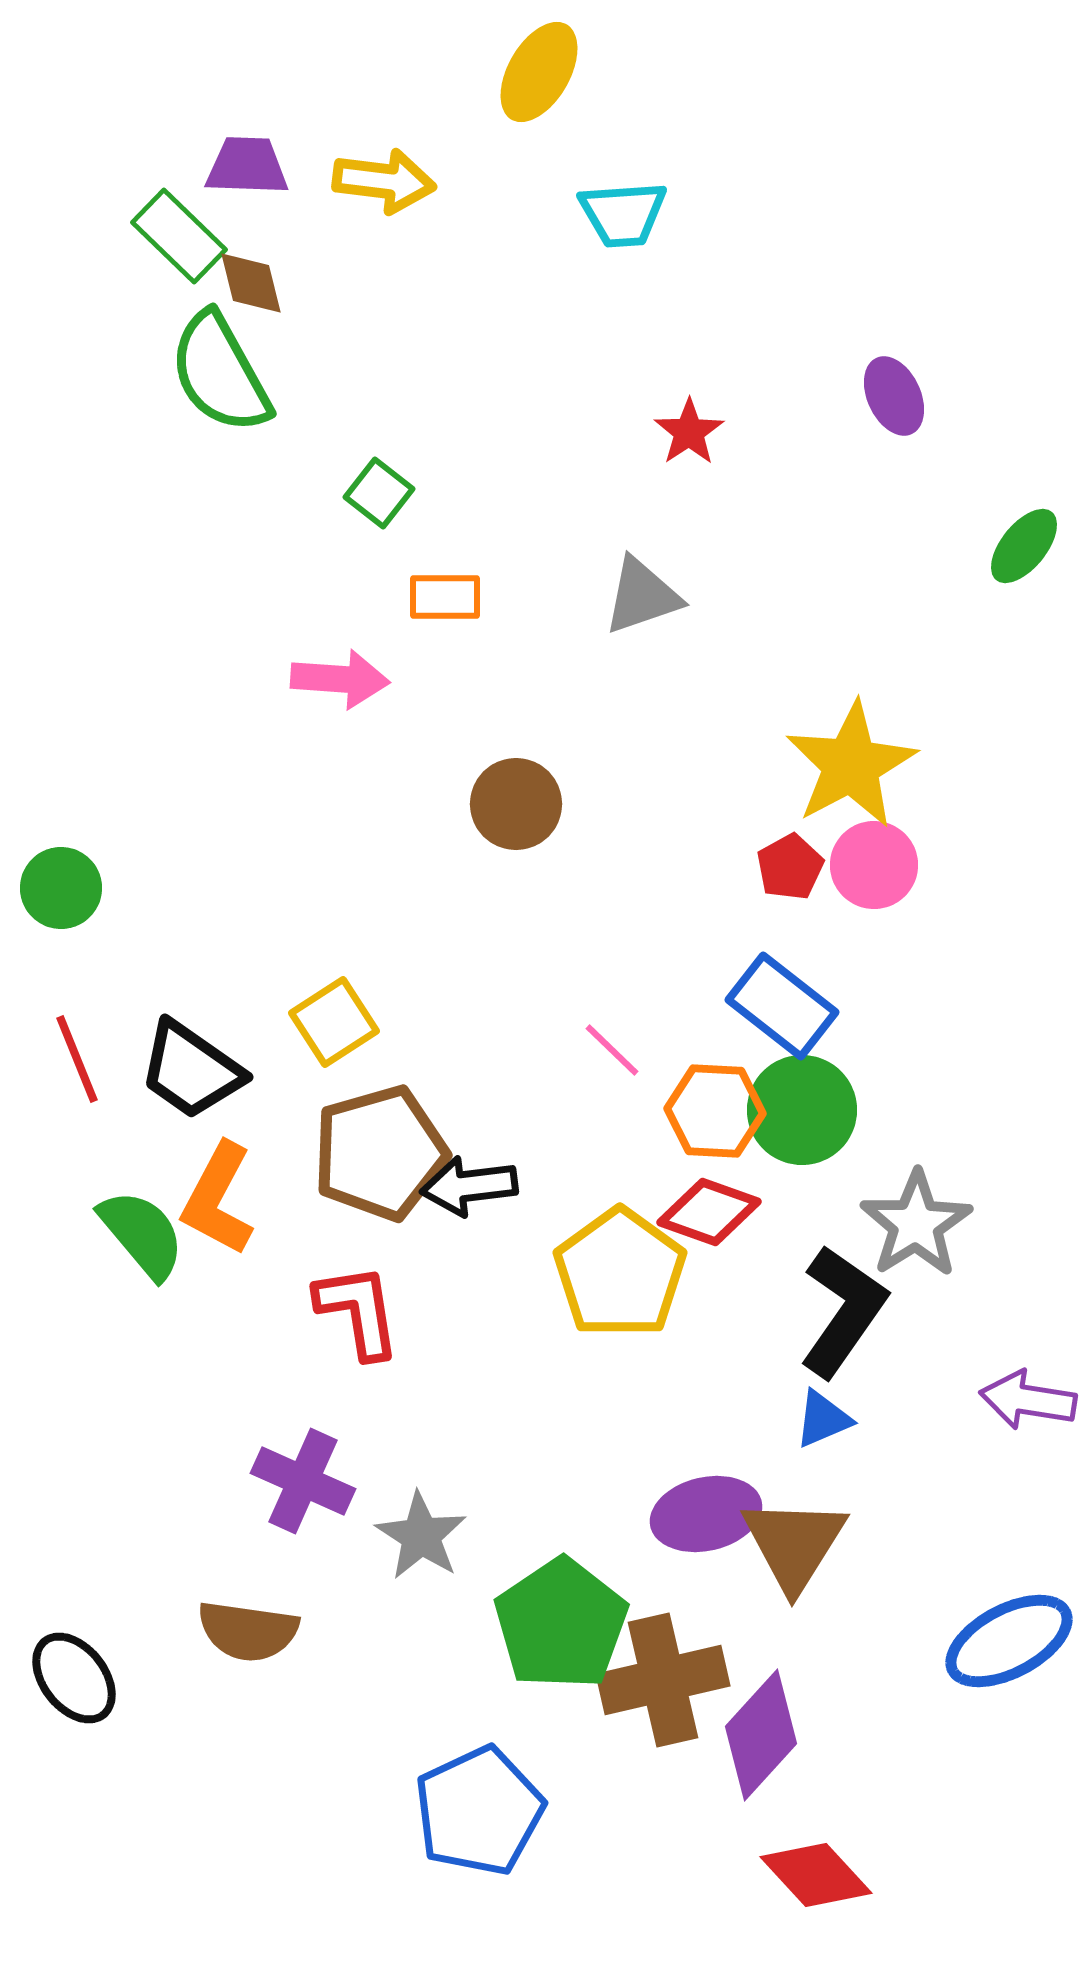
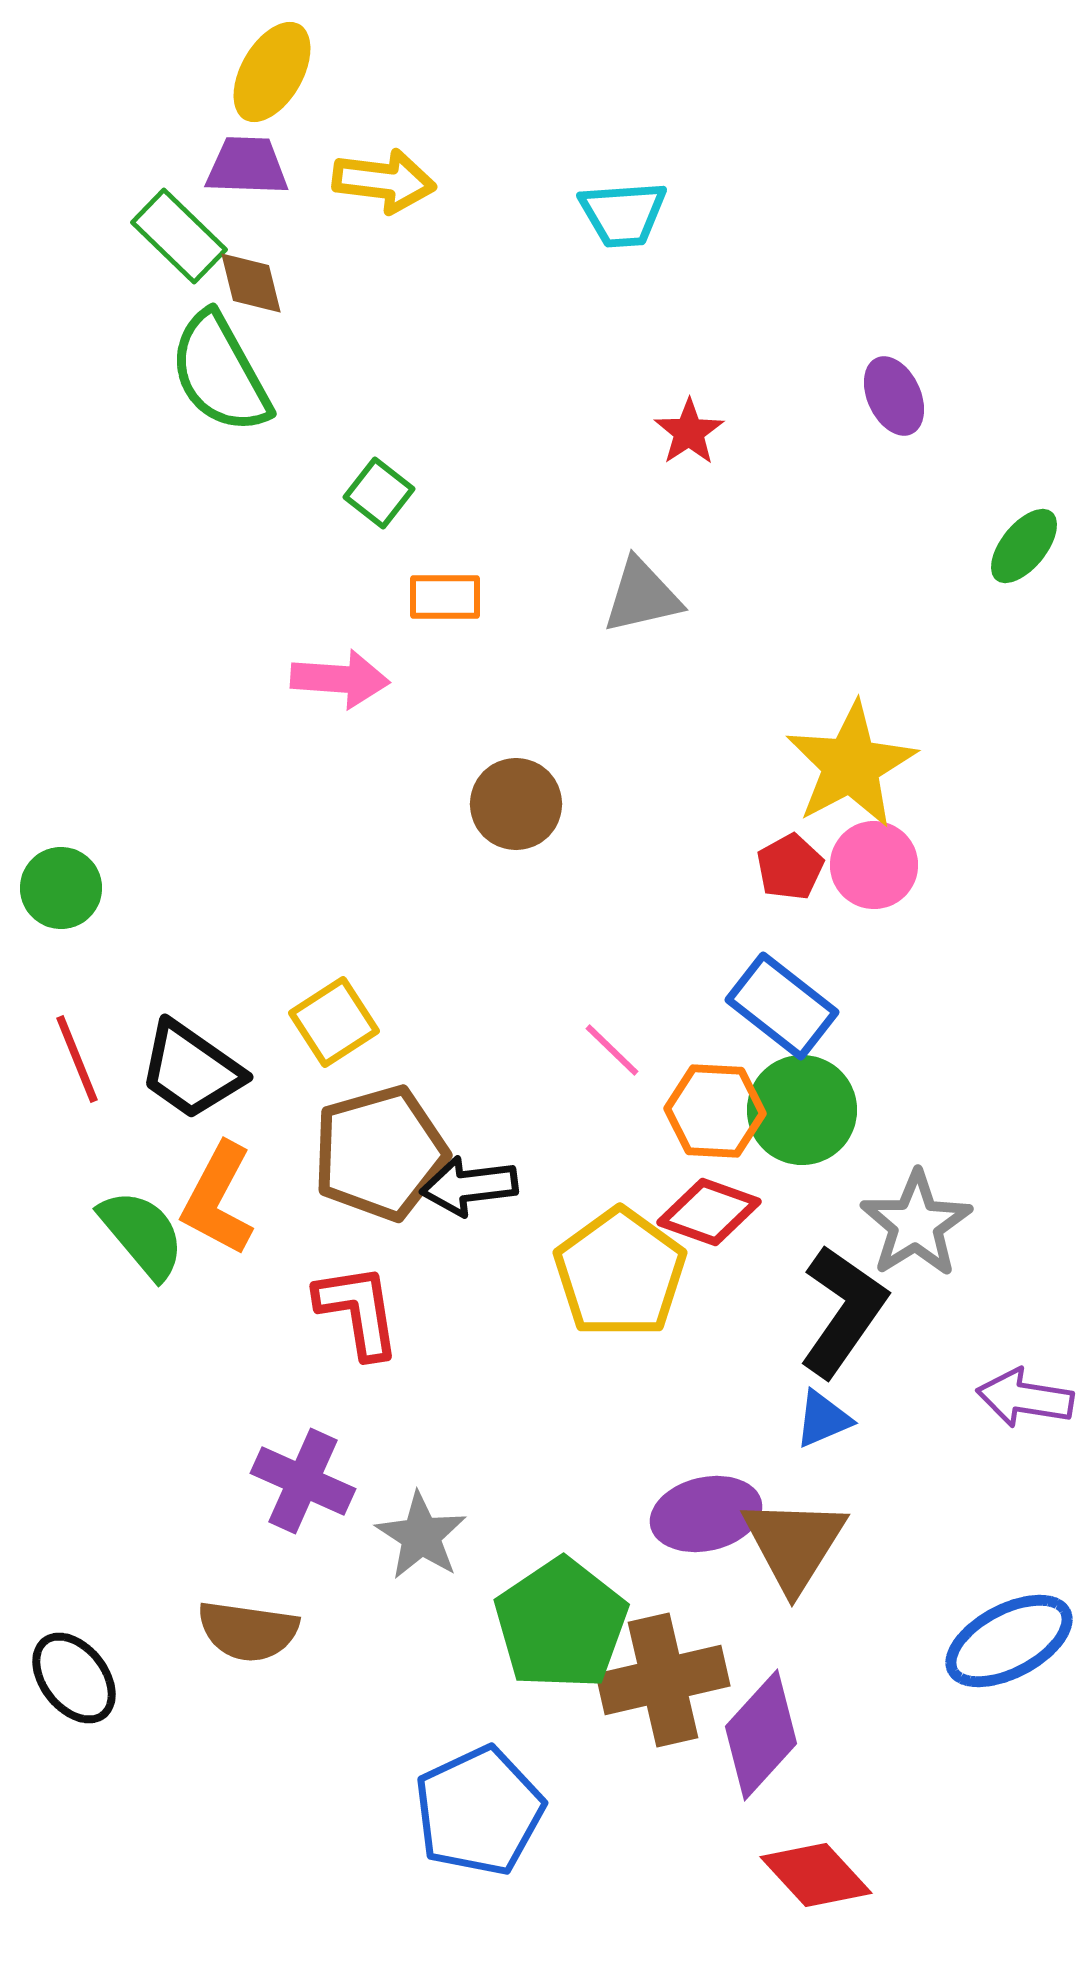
yellow ellipse at (539, 72): moved 267 px left
gray triangle at (642, 596): rotated 6 degrees clockwise
purple arrow at (1028, 1400): moved 3 px left, 2 px up
